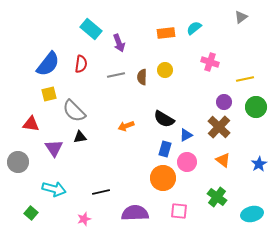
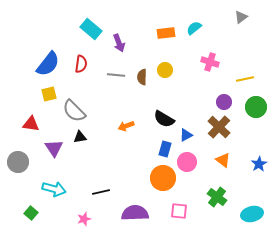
gray line: rotated 18 degrees clockwise
